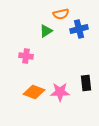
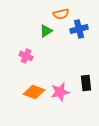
pink cross: rotated 16 degrees clockwise
pink star: rotated 12 degrees counterclockwise
